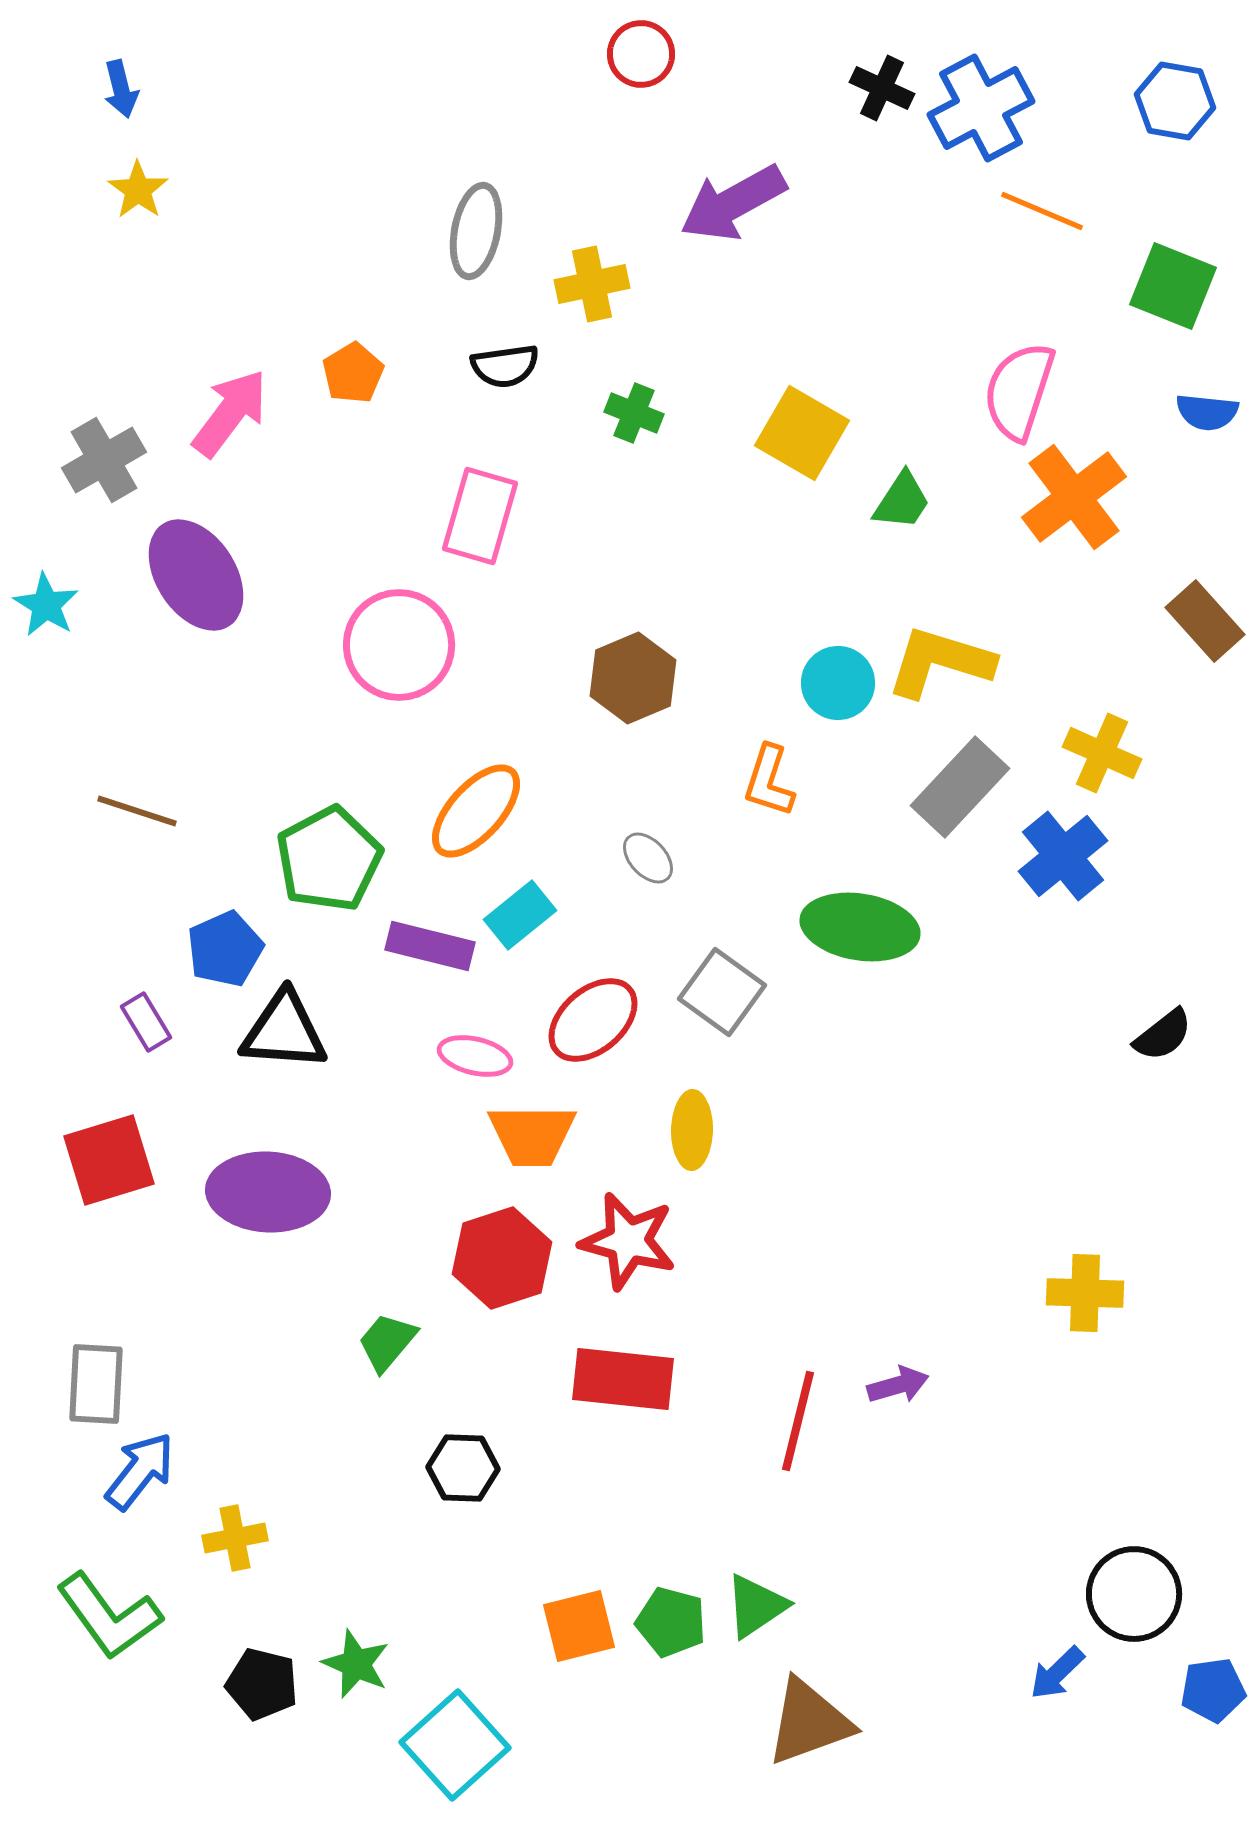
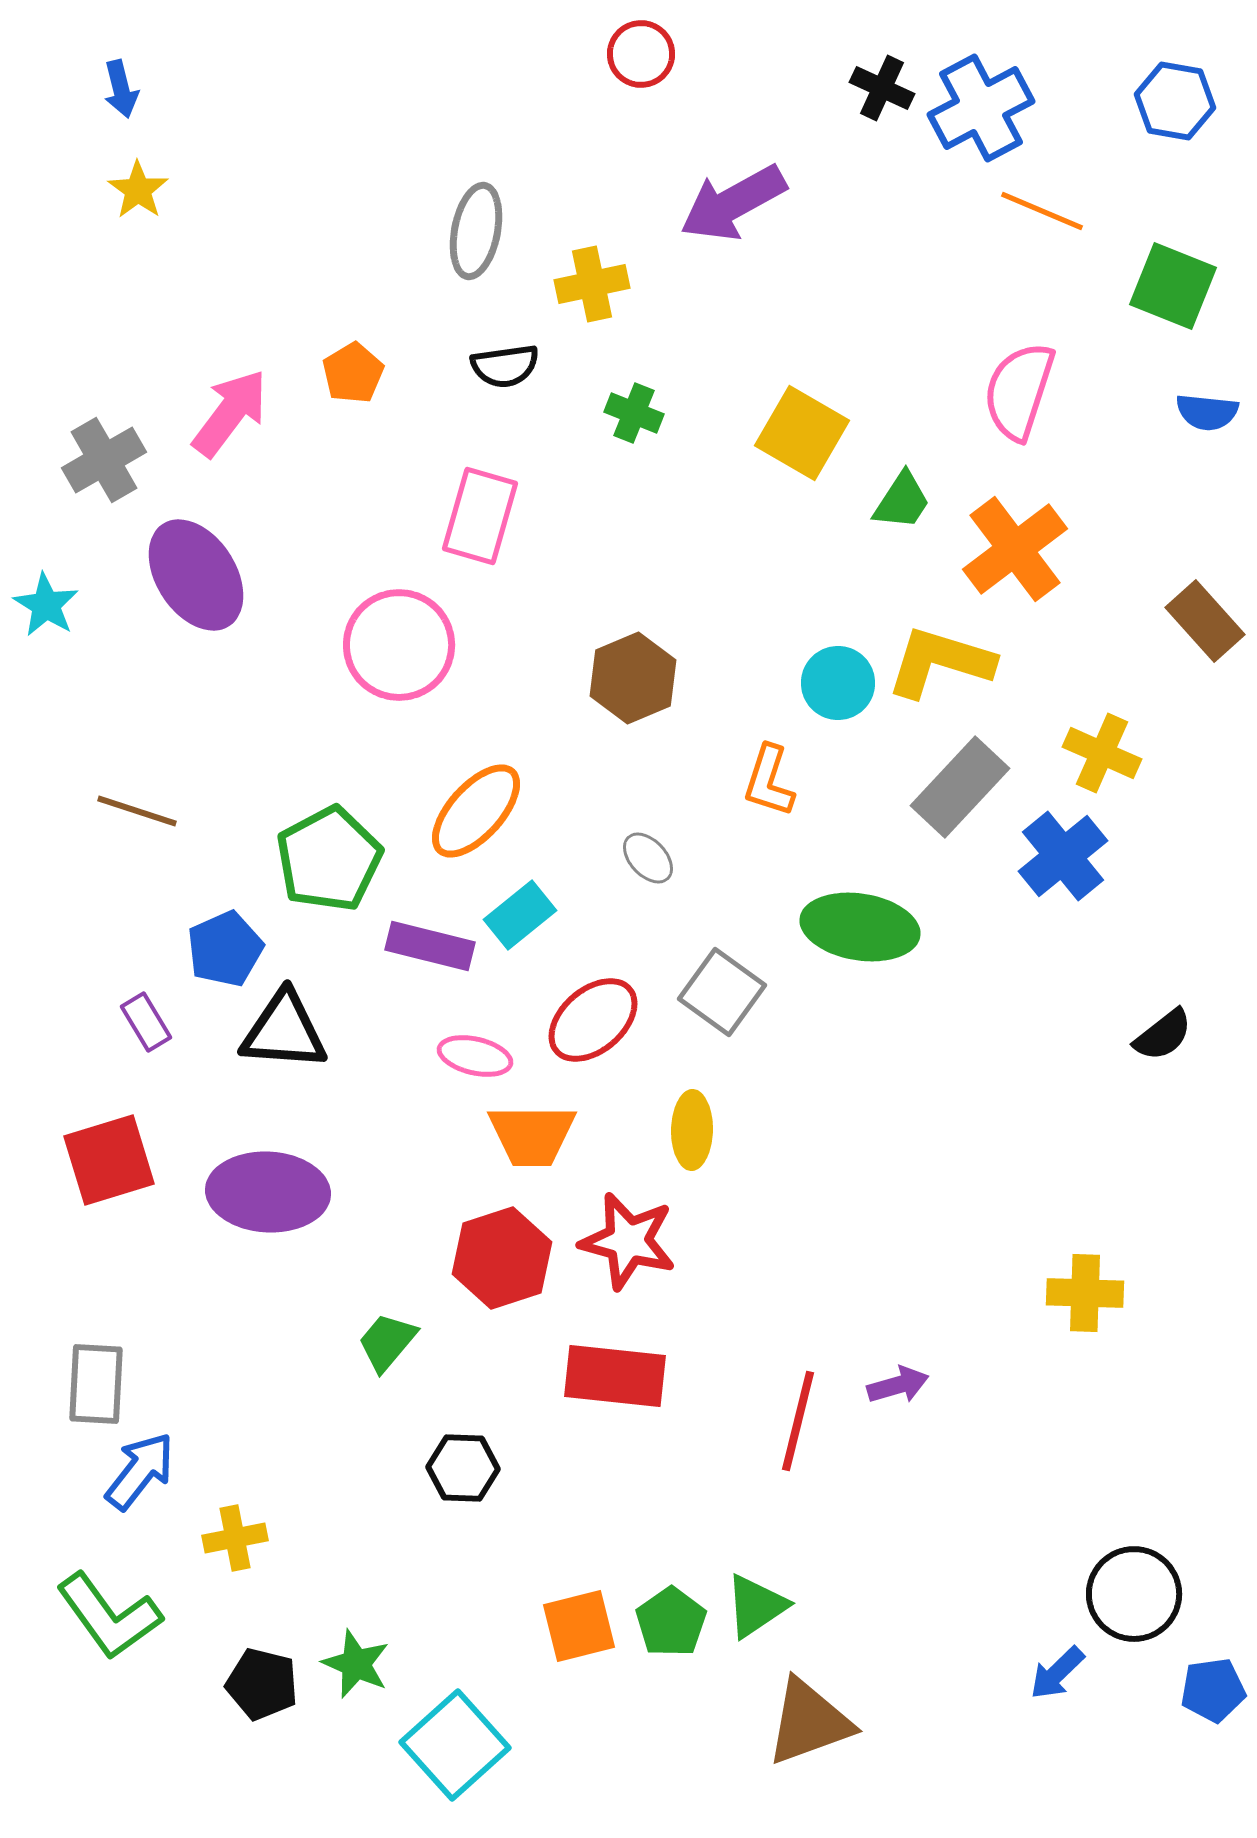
orange cross at (1074, 497): moved 59 px left, 52 px down
red rectangle at (623, 1379): moved 8 px left, 3 px up
green pentagon at (671, 1622): rotated 22 degrees clockwise
